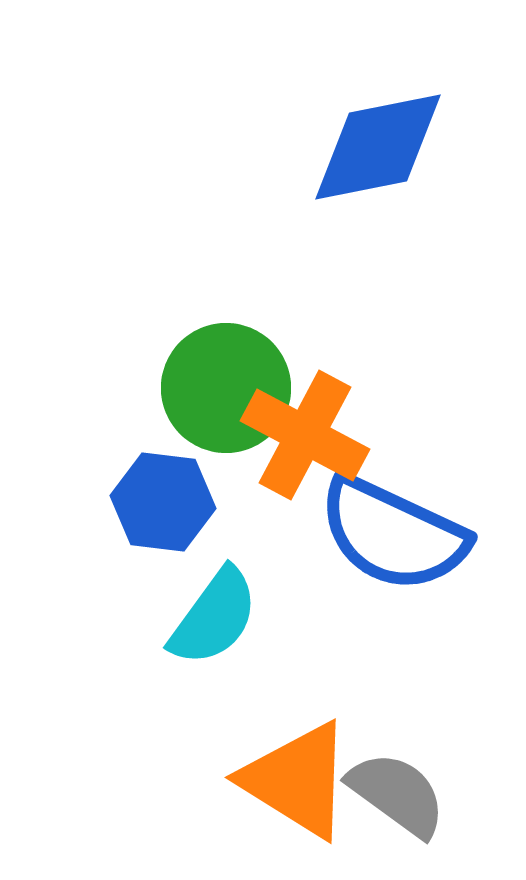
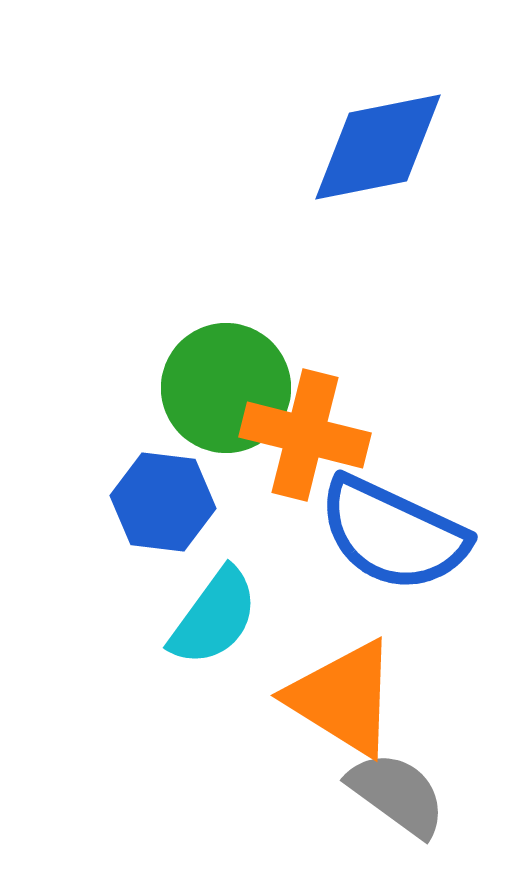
orange cross: rotated 14 degrees counterclockwise
orange triangle: moved 46 px right, 82 px up
